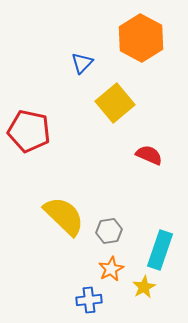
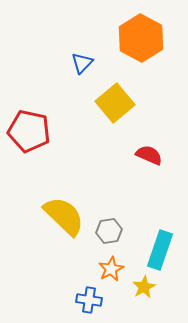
blue cross: rotated 15 degrees clockwise
